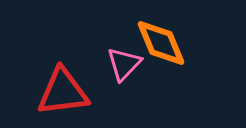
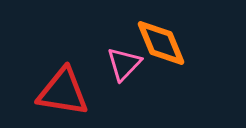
red triangle: rotated 16 degrees clockwise
